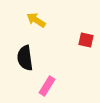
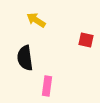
pink rectangle: rotated 24 degrees counterclockwise
